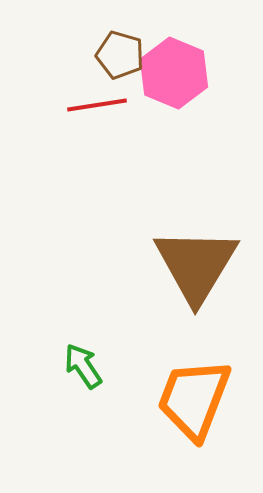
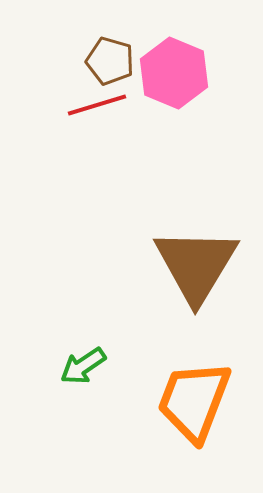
brown pentagon: moved 10 px left, 6 px down
red line: rotated 8 degrees counterclockwise
green arrow: rotated 90 degrees counterclockwise
orange trapezoid: moved 2 px down
